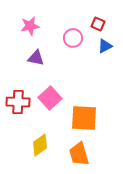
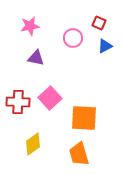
red square: moved 1 px right, 1 px up
yellow diamond: moved 7 px left, 1 px up
